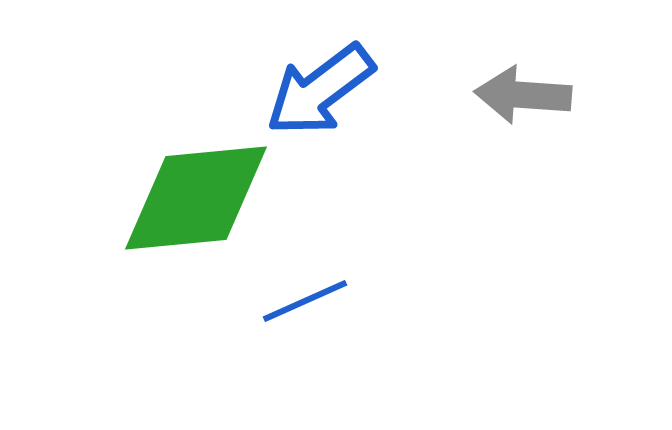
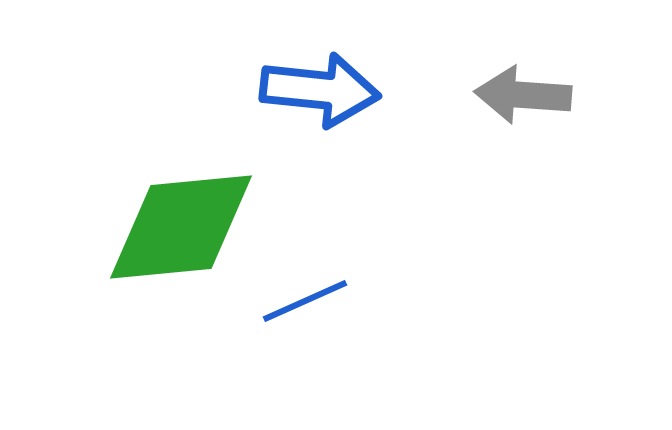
blue arrow: rotated 137 degrees counterclockwise
green diamond: moved 15 px left, 29 px down
